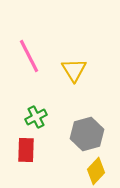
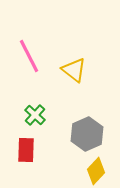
yellow triangle: rotated 20 degrees counterclockwise
green cross: moved 1 px left, 2 px up; rotated 20 degrees counterclockwise
gray hexagon: rotated 8 degrees counterclockwise
